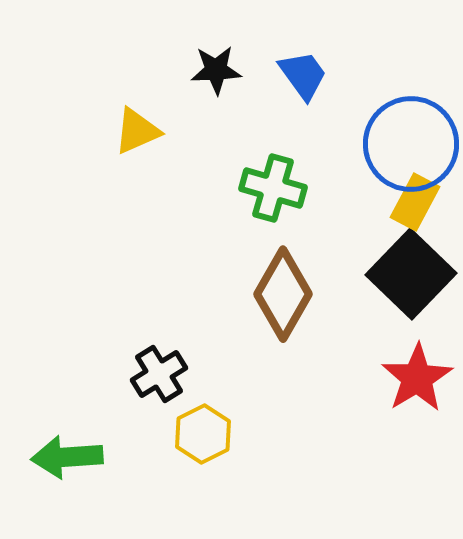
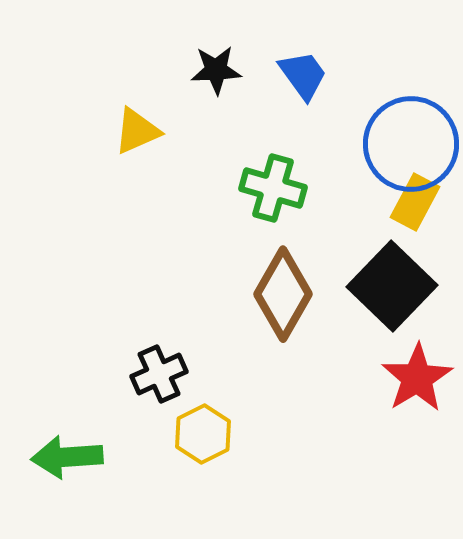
black square: moved 19 px left, 12 px down
black cross: rotated 8 degrees clockwise
